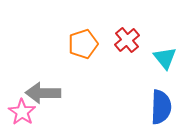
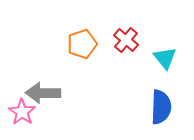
red cross: moved 1 px left; rotated 10 degrees counterclockwise
orange pentagon: moved 1 px left
